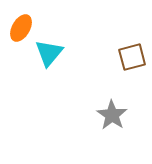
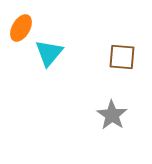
brown square: moved 10 px left; rotated 20 degrees clockwise
